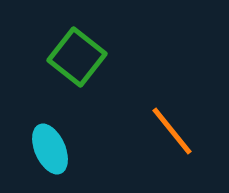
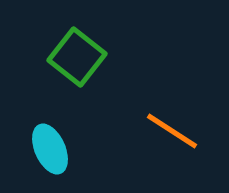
orange line: rotated 18 degrees counterclockwise
